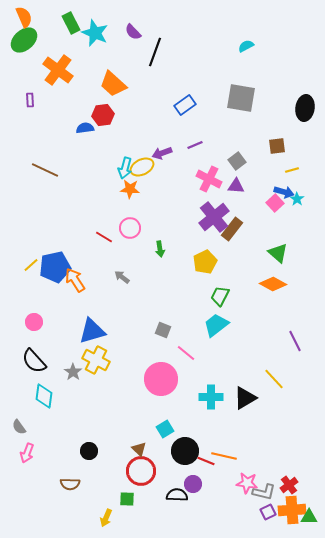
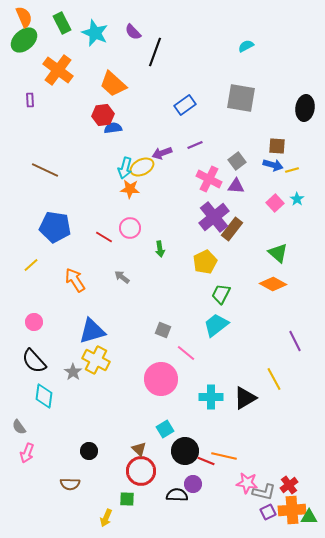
green rectangle at (71, 23): moved 9 px left
blue semicircle at (85, 128): moved 28 px right
brown square at (277, 146): rotated 12 degrees clockwise
blue arrow at (284, 192): moved 11 px left, 27 px up
blue pentagon at (55, 267): moved 40 px up; rotated 20 degrees clockwise
green trapezoid at (220, 296): moved 1 px right, 2 px up
yellow line at (274, 379): rotated 15 degrees clockwise
